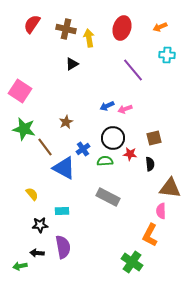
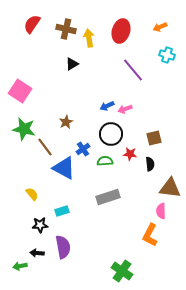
red ellipse: moved 1 px left, 3 px down
cyan cross: rotated 14 degrees clockwise
black circle: moved 2 px left, 4 px up
gray rectangle: rotated 45 degrees counterclockwise
cyan rectangle: rotated 16 degrees counterclockwise
green cross: moved 10 px left, 9 px down
